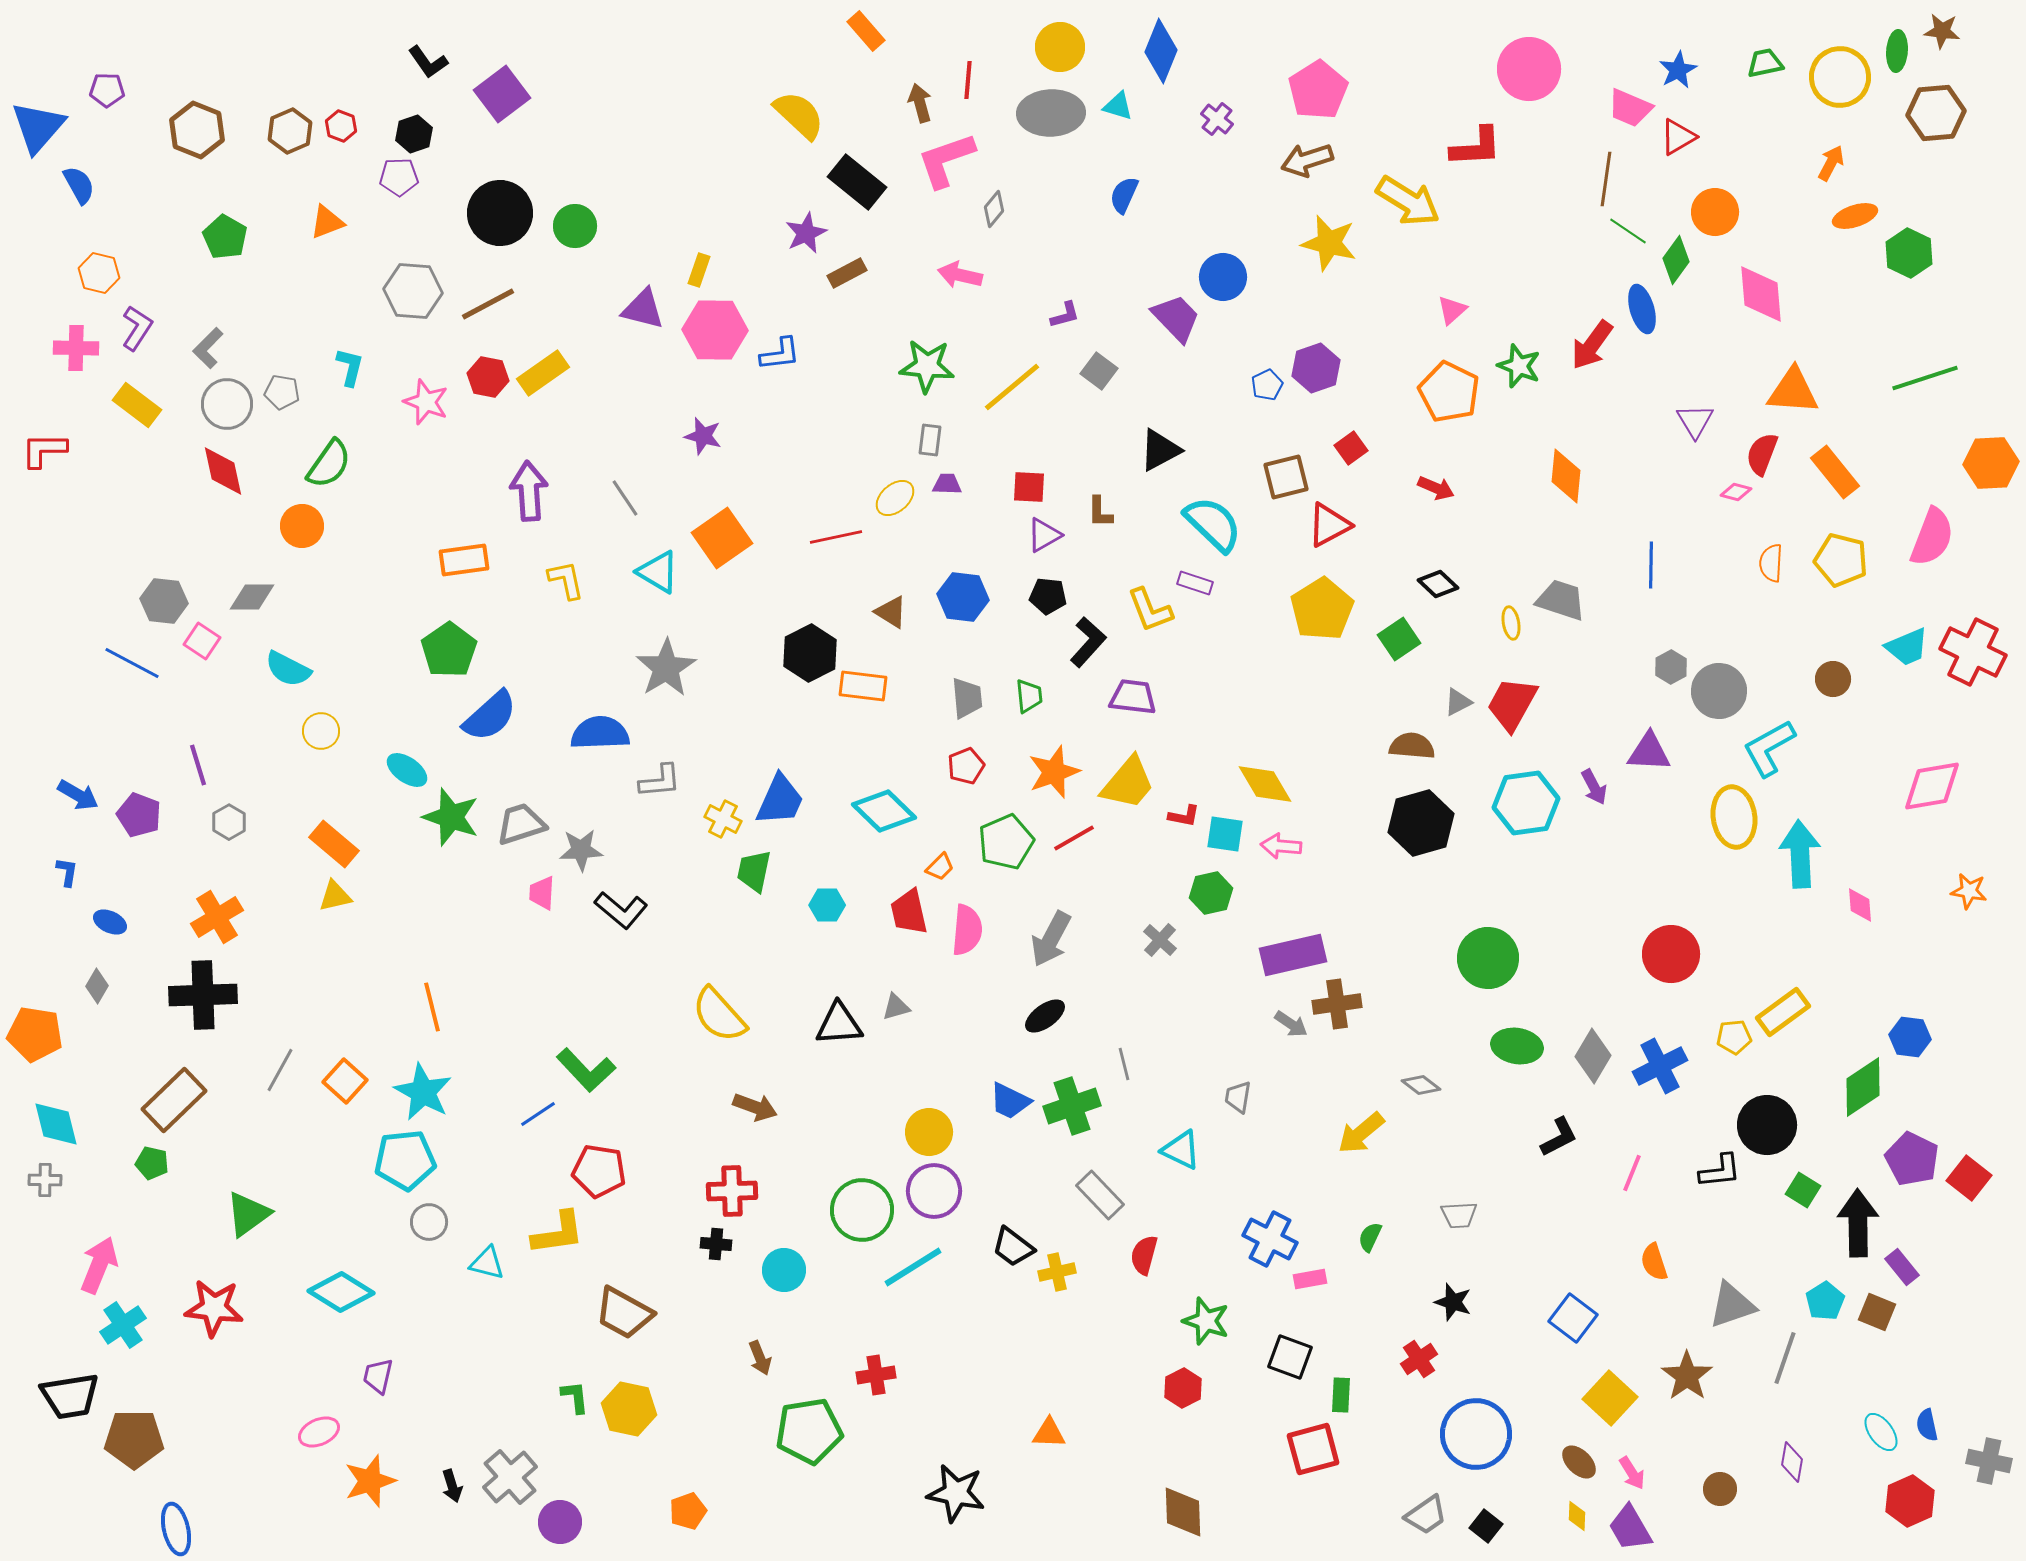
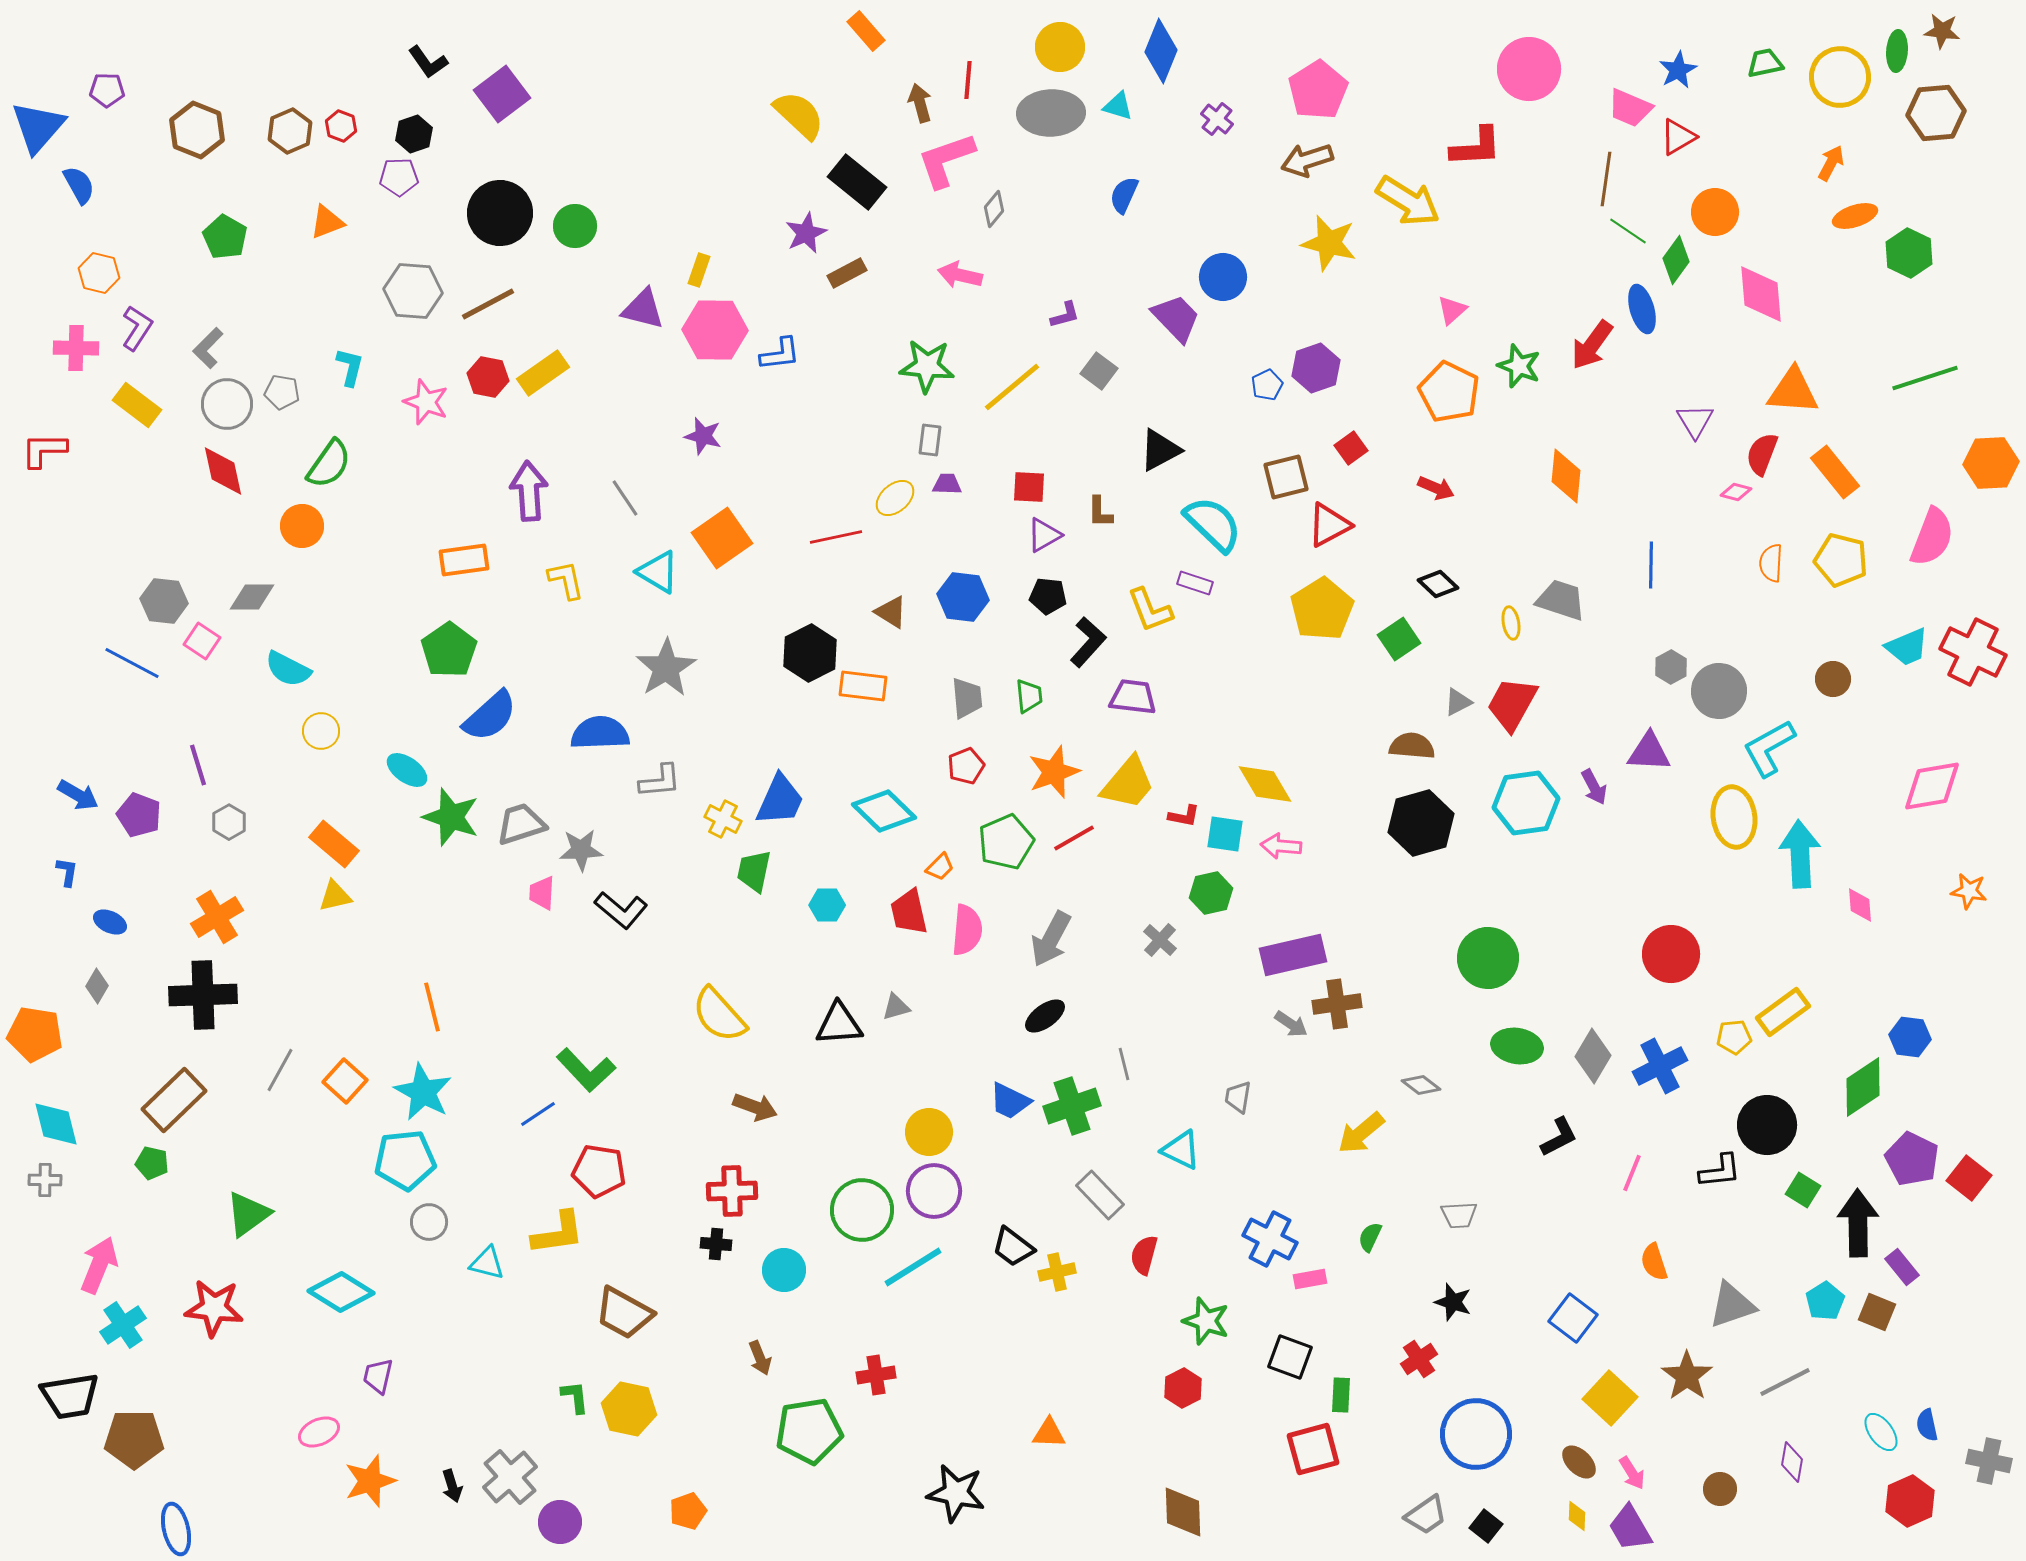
gray line at (1785, 1358): moved 24 px down; rotated 44 degrees clockwise
